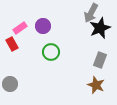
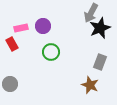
pink rectangle: moved 1 px right; rotated 24 degrees clockwise
gray rectangle: moved 2 px down
brown star: moved 6 px left
